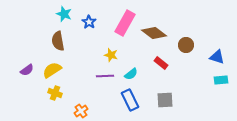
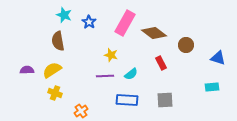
cyan star: moved 1 px down
blue triangle: moved 1 px right, 1 px down
red rectangle: rotated 24 degrees clockwise
purple semicircle: rotated 144 degrees counterclockwise
cyan rectangle: moved 9 px left, 7 px down
blue rectangle: moved 3 px left; rotated 60 degrees counterclockwise
